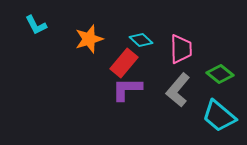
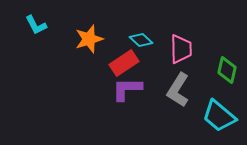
red rectangle: rotated 16 degrees clockwise
green diamond: moved 7 px right, 4 px up; rotated 64 degrees clockwise
gray L-shape: rotated 8 degrees counterclockwise
